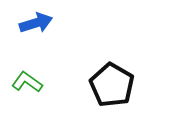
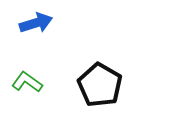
black pentagon: moved 12 px left
